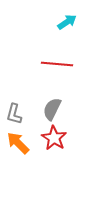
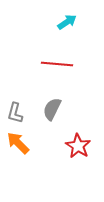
gray L-shape: moved 1 px right, 1 px up
red star: moved 24 px right, 8 px down
